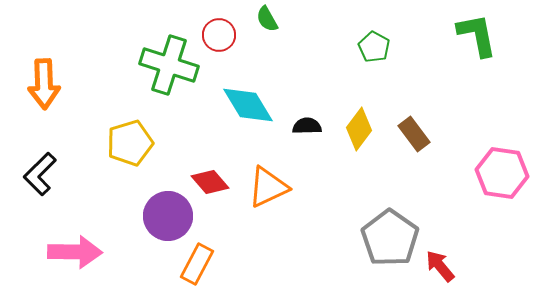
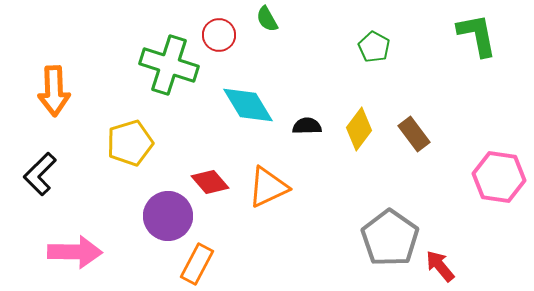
orange arrow: moved 10 px right, 7 px down
pink hexagon: moved 3 px left, 4 px down
